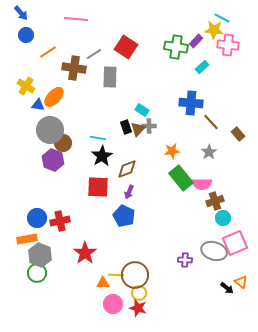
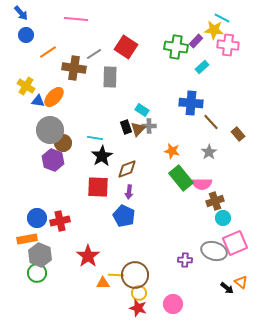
blue triangle at (38, 105): moved 4 px up
cyan line at (98, 138): moved 3 px left
orange star at (172, 151): rotated 21 degrees clockwise
purple arrow at (129, 192): rotated 16 degrees counterclockwise
red star at (85, 253): moved 3 px right, 3 px down
pink circle at (113, 304): moved 60 px right
